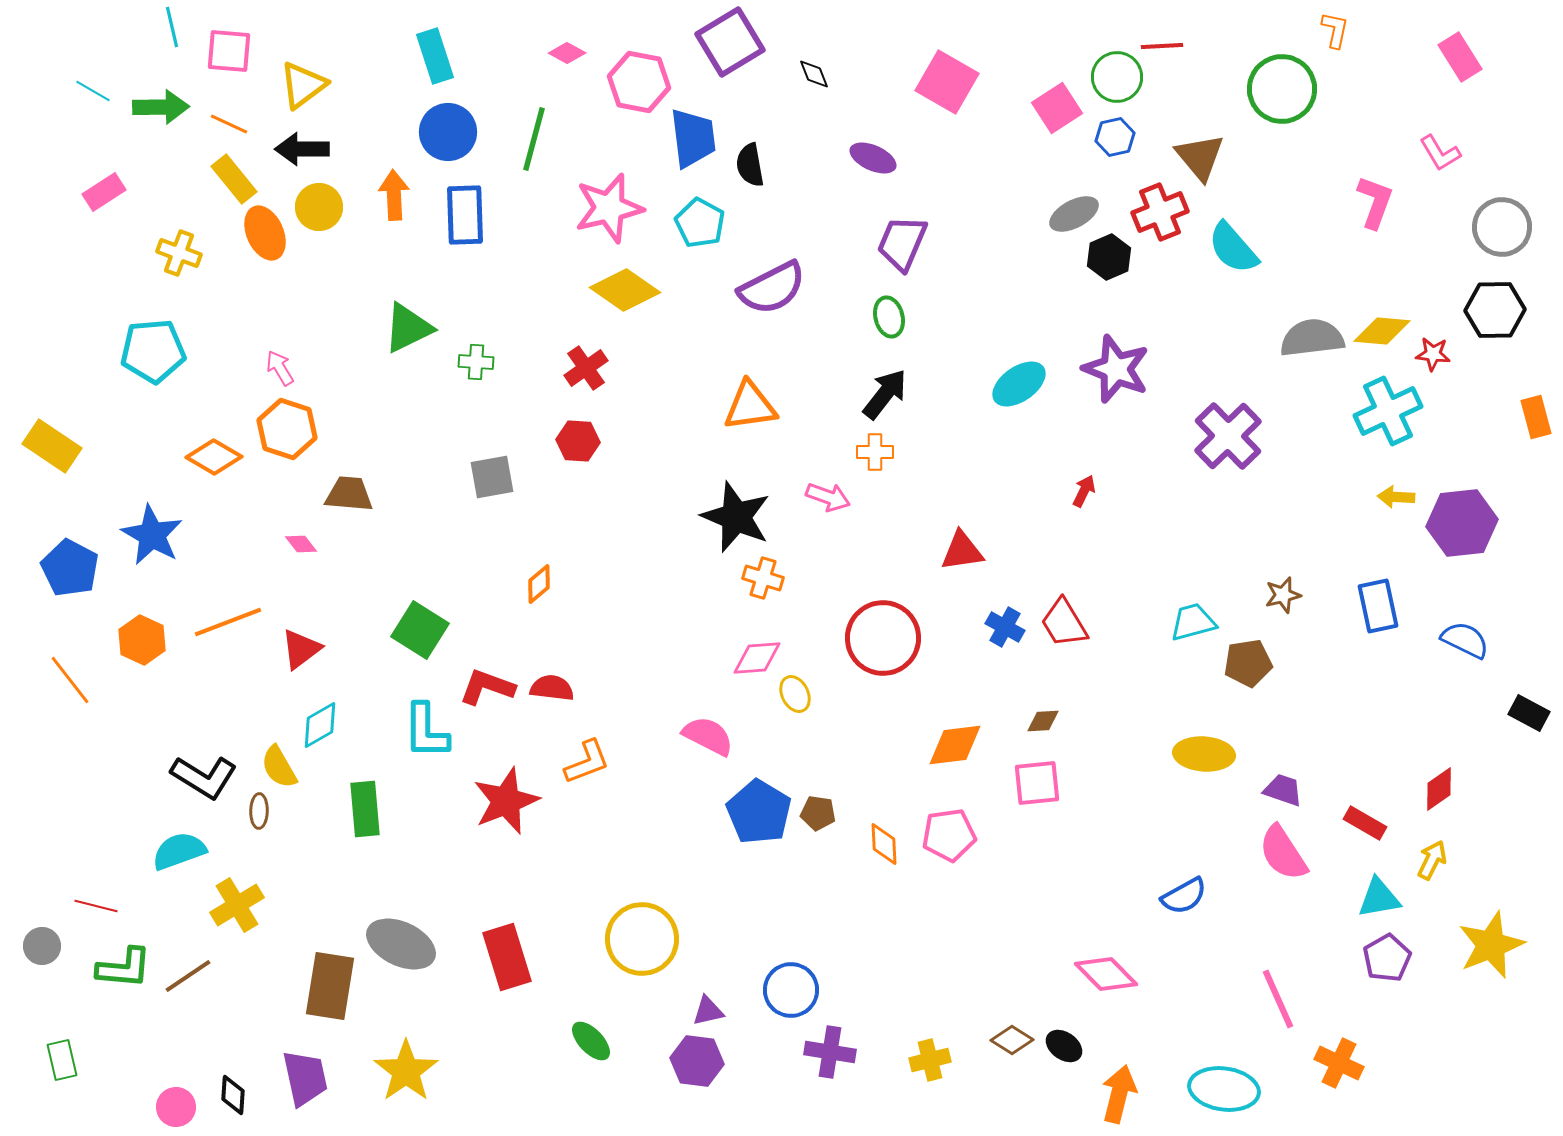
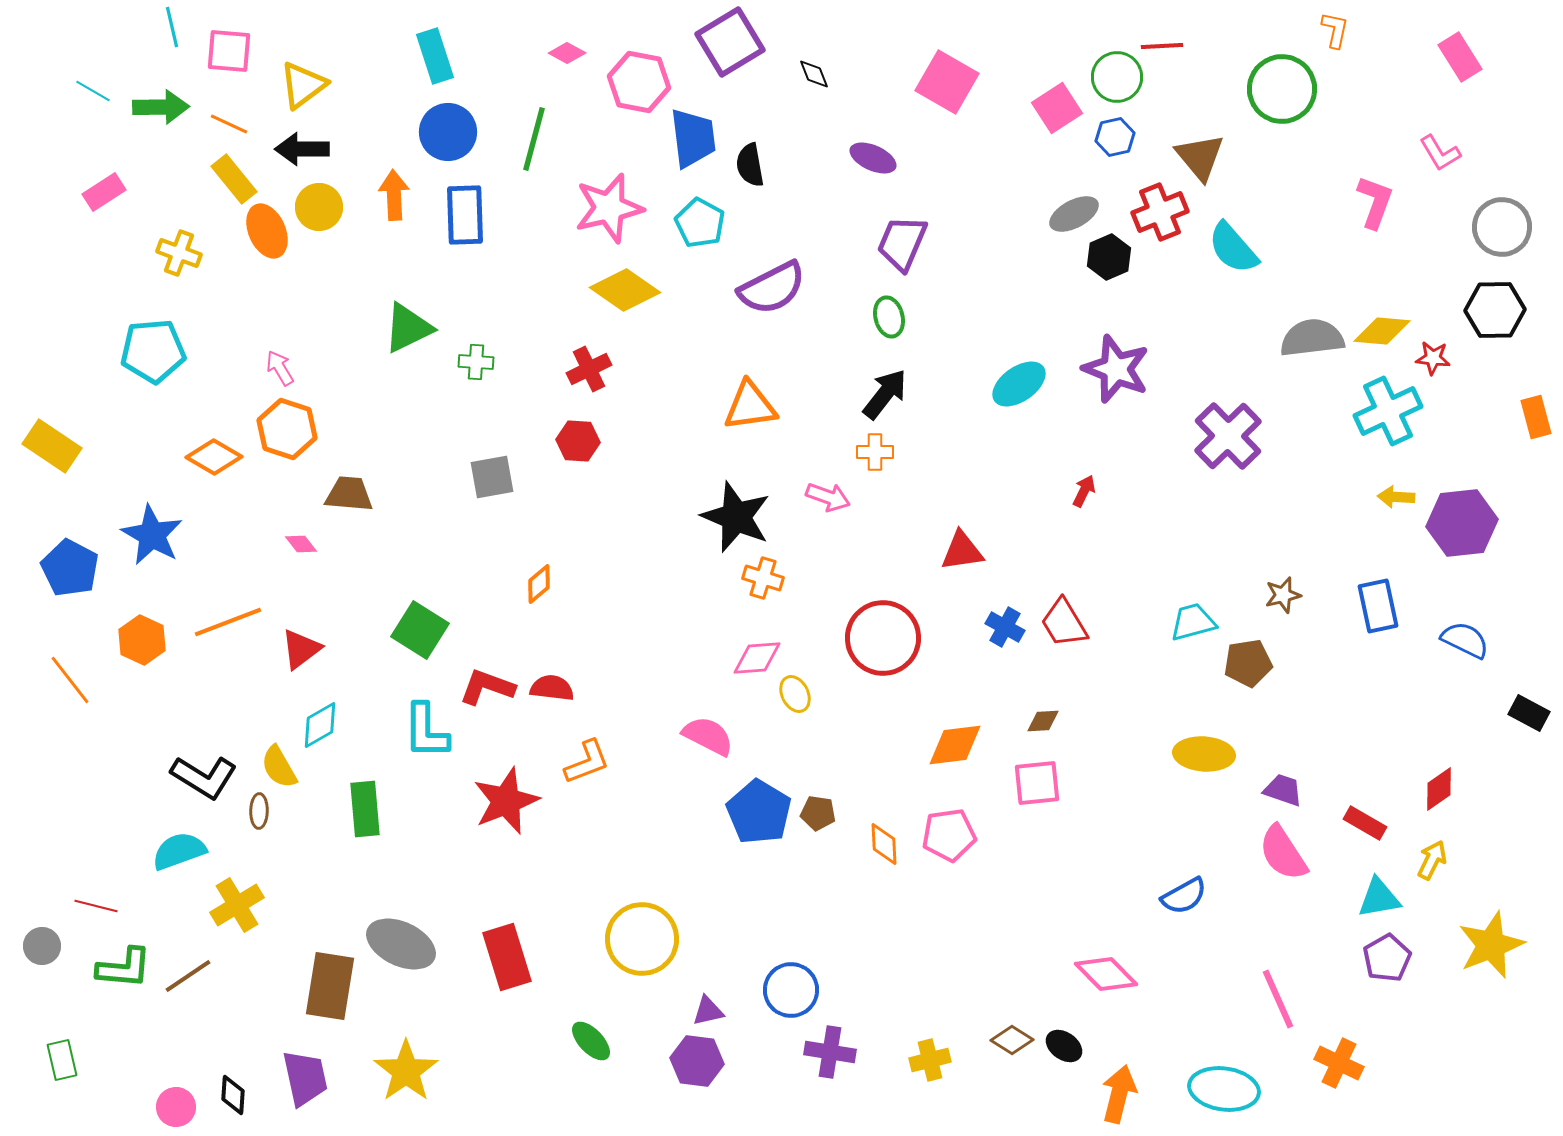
orange ellipse at (265, 233): moved 2 px right, 2 px up
red star at (1433, 354): moved 4 px down
red cross at (586, 368): moved 3 px right, 1 px down; rotated 9 degrees clockwise
